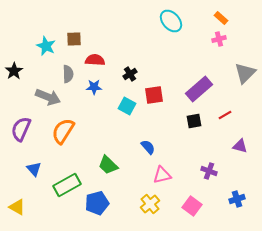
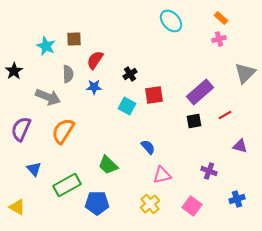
red semicircle: rotated 60 degrees counterclockwise
purple rectangle: moved 1 px right, 3 px down
blue pentagon: rotated 15 degrees clockwise
